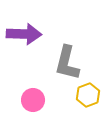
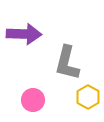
yellow hexagon: moved 2 px down; rotated 10 degrees counterclockwise
